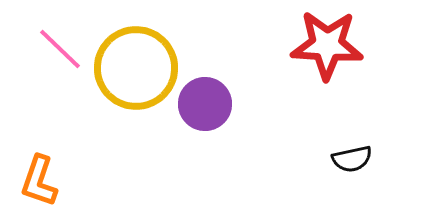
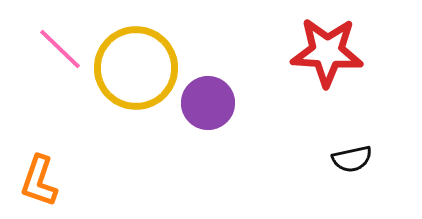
red star: moved 7 px down
purple circle: moved 3 px right, 1 px up
